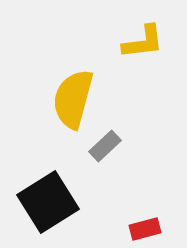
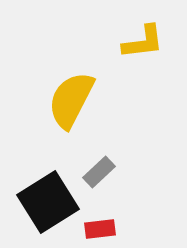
yellow semicircle: moved 2 px left, 1 px down; rotated 12 degrees clockwise
gray rectangle: moved 6 px left, 26 px down
red rectangle: moved 45 px left; rotated 8 degrees clockwise
